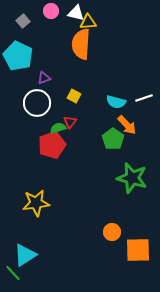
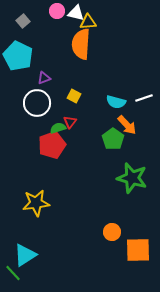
pink circle: moved 6 px right
